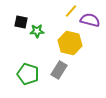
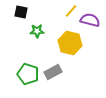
black square: moved 10 px up
gray rectangle: moved 6 px left, 2 px down; rotated 30 degrees clockwise
